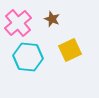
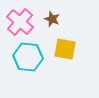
pink cross: moved 2 px right, 1 px up; rotated 8 degrees counterclockwise
yellow square: moved 5 px left, 1 px up; rotated 35 degrees clockwise
